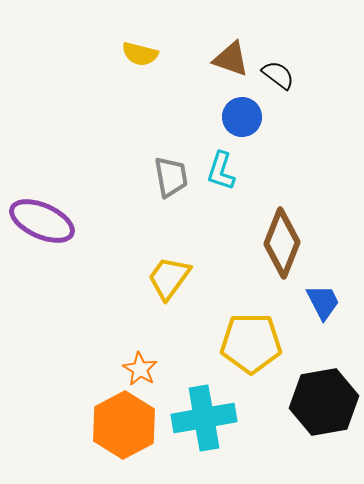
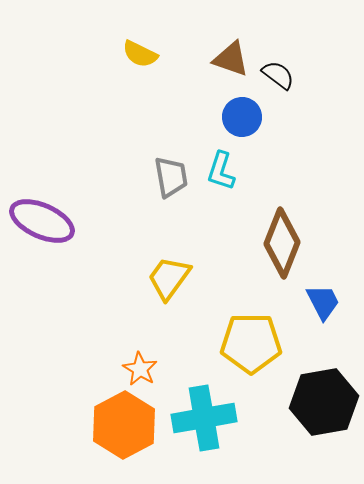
yellow semicircle: rotated 12 degrees clockwise
